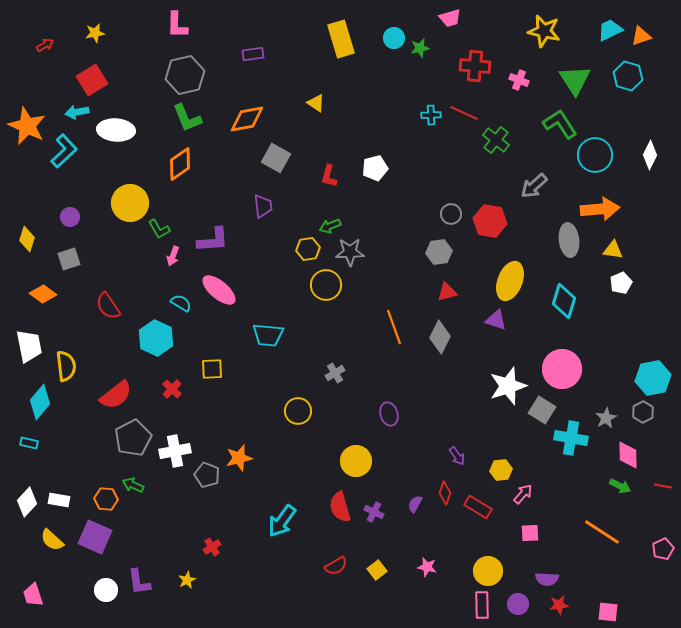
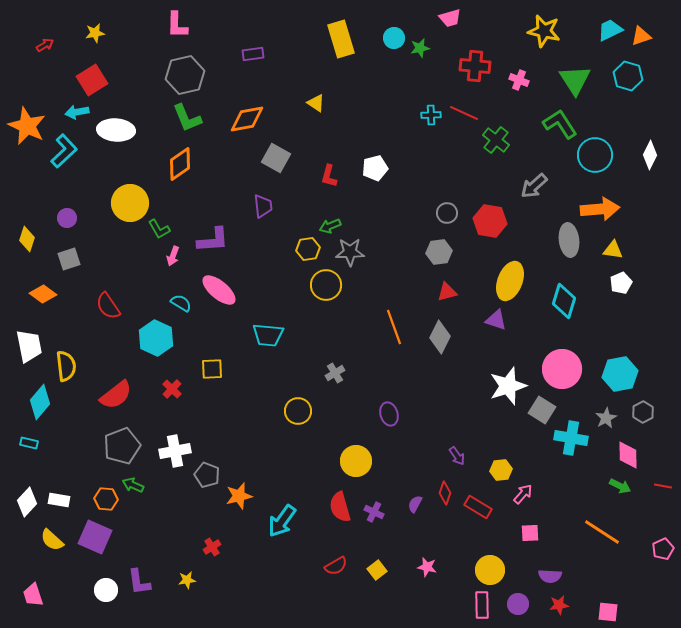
gray circle at (451, 214): moved 4 px left, 1 px up
purple circle at (70, 217): moved 3 px left, 1 px down
cyan hexagon at (653, 378): moved 33 px left, 4 px up
gray pentagon at (133, 438): moved 11 px left, 8 px down; rotated 6 degrees clockwise
orange star at (239, 458): moved 38 px down
yellow circle at (488, 571): moved 2 px right, 1 px up
purple semicircle at (547, 579): moved 3 px right, 3 px up
yellow star at (187, 580): rotated 18 degrees clockwise
